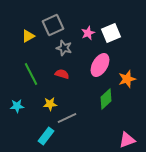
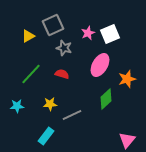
white square: moved 1 px left, 1 px down
green line: rotated 70 degrees clockwise
gray line: moved 5 px right, 3 px up
pink triangle: rotated 30 degrees counterclockwise
